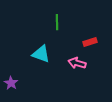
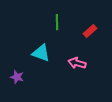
red rectangle: moved 11 px up; rotated 24 degrees counterclockwise
cyan triangle: moved 1 px up
purple star: moved 6 px right, 6 px up; rotated 16 degrees counterclockwise
